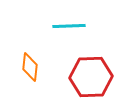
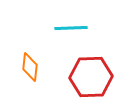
cyan line: moved 2 px right, 2 px down
